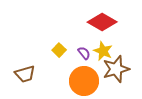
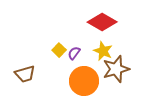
purple semicircle: moved 10 px left; rotated 104 degrees counterclockwise
